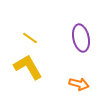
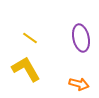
yellow L-shape: moved 2 px left, 2 px down
